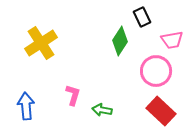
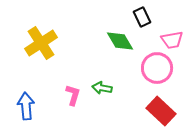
green diamond: rotated 64 degrees counterclockwise
pink circle: moved 1 px right, 3 px up
green arrow: moved 22 px up
